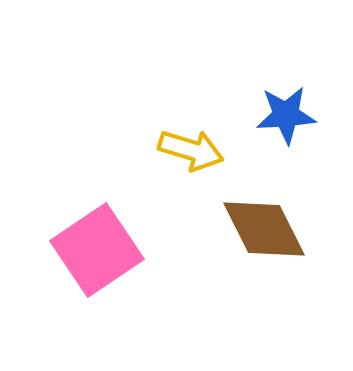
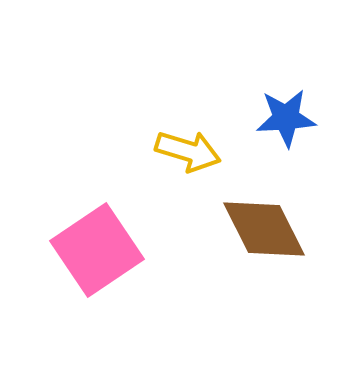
blue star: moved 3 px down
yellow arrow: moved 3 px left, 1 px down
